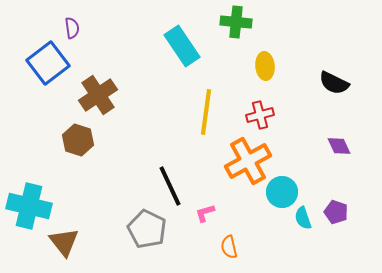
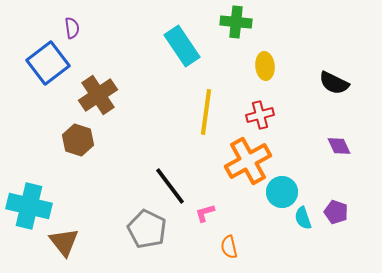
black line: rotated 12 degrees counterclockwise
